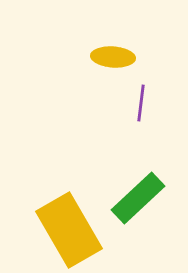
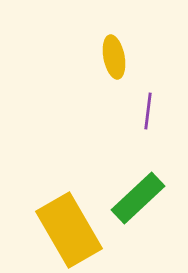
yellow ellipse: moved 1 px right; rotated 75 degrees clockwise
purple line: moved 7 px right, 8 px down
